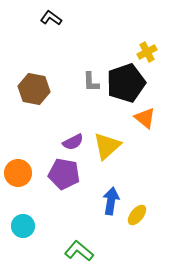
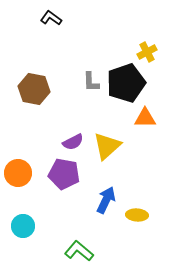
orange triangle: rotated 40 degrees counterclockwise
blue arrow: moved 5 px left, 1 px up; rotated 16 degrees clockwise
yellow ellipse: rotated 55 degrees clockwise
